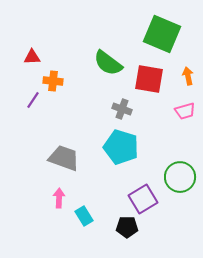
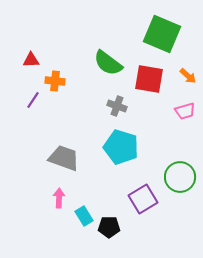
red triangle: moved 1 px left, 3 px down
orange arrow: rotated 144 degrees clockwise
orange cross: moved 2 px right
gray cross: moved 5 px left, 3 px up
black pentagon: moved 18 px left
